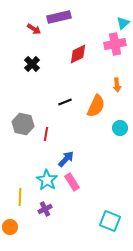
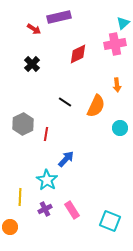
black line: rotated 56 degrees clockwise
gray hexagon: rotated 20 degrees clockwise
pink rectangle: moved 28 px down
